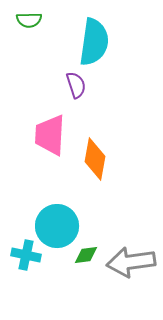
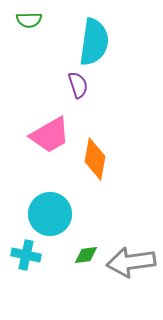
purple semicircle: moved 2 px right
pink trapezoid: rotated 123 degrees counterclockwise
cyan circle: moved 7 px left, 12 px up
